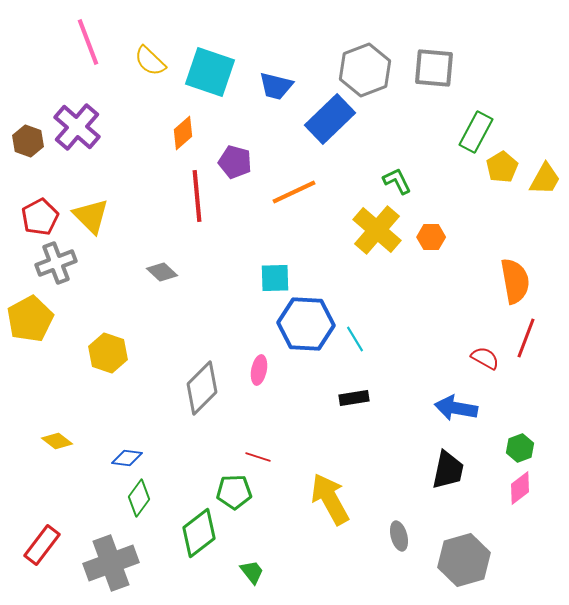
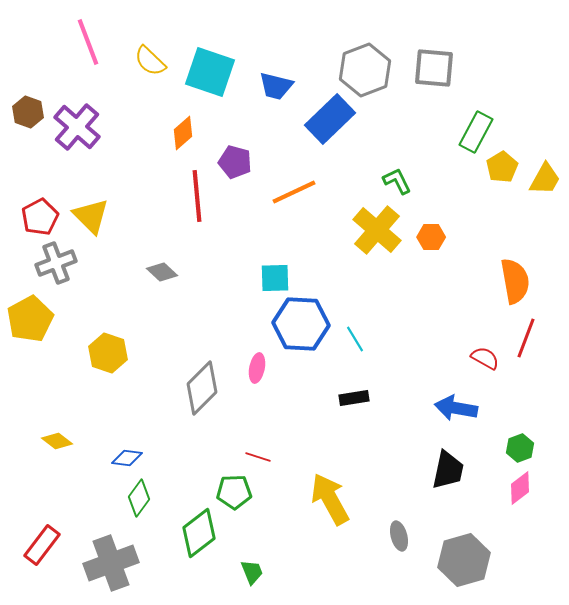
brown hexagon at (28, 141): moved 29 px up
blue hexagon at (306, 324): moved 5 px left
pink ellipse at (259, 370): moved 2 px left, 2 px up
green trapezoid at (252, 572): rotated 16 degrees clockwise
